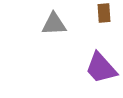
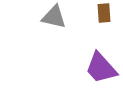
gray triangle: moved 7 px up; rotated 16 degrees clockwise
